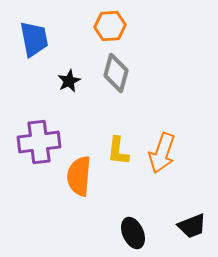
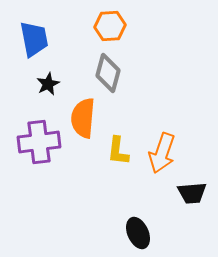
gray diamond: moved 8 px left
black star: moved 21 px left, 3 px down
orange semicircle: moved 4 px right, 58 px up
black trapezoid: moved 33 px up; rotated 16 degrees clockwise
black ellipse: moved 5 px right
